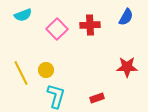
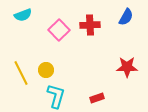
pink square: moved 2 px right, 1 px down
